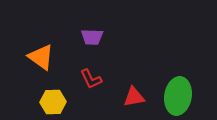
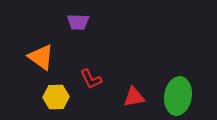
purple trapezoid: moved 14 px left, 15 px up
yellow hexagon: moved 3 px right, 5 px up
